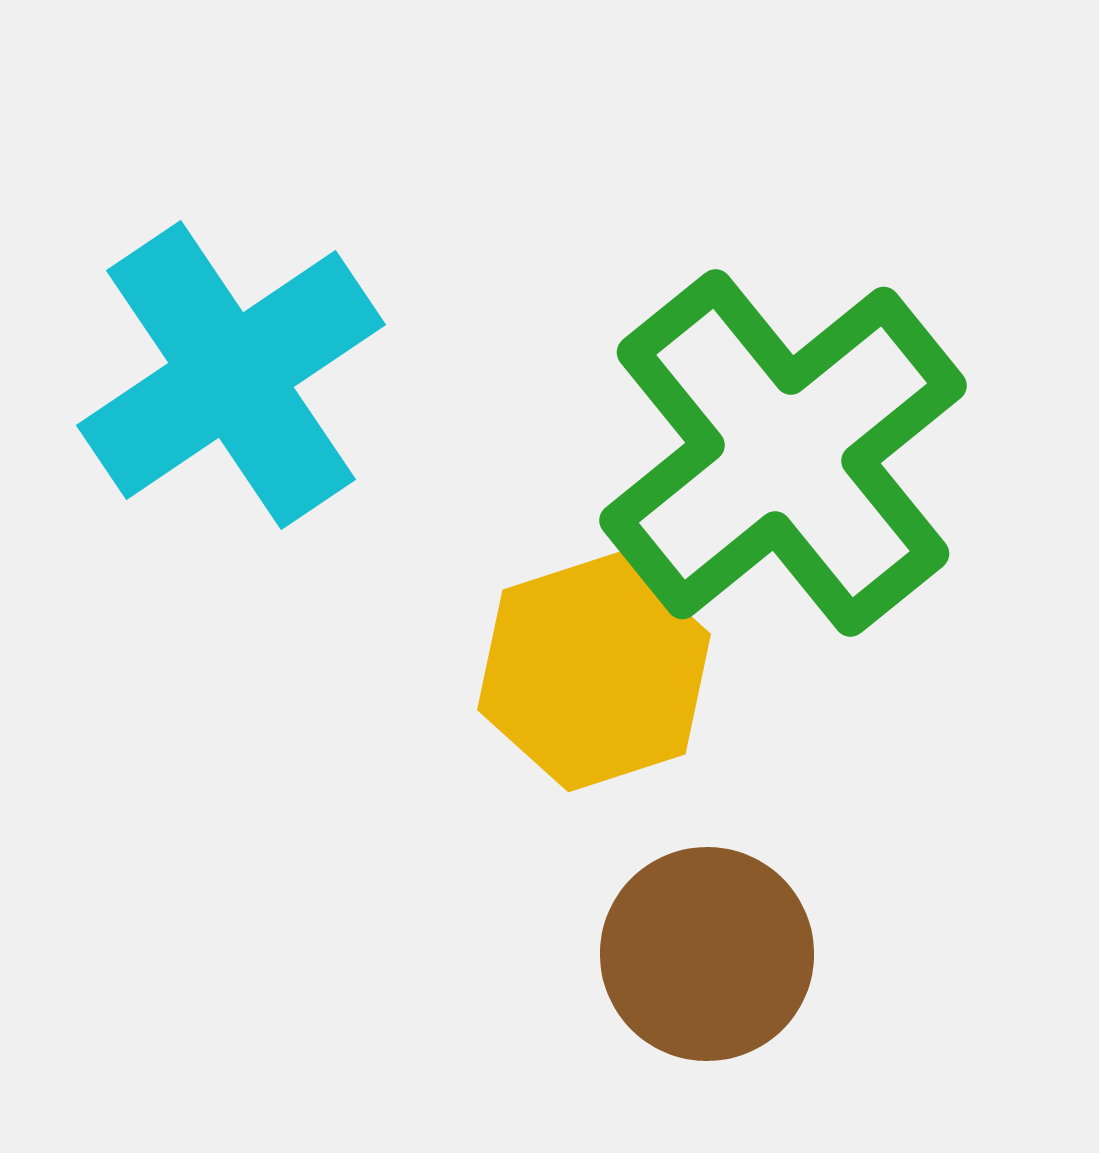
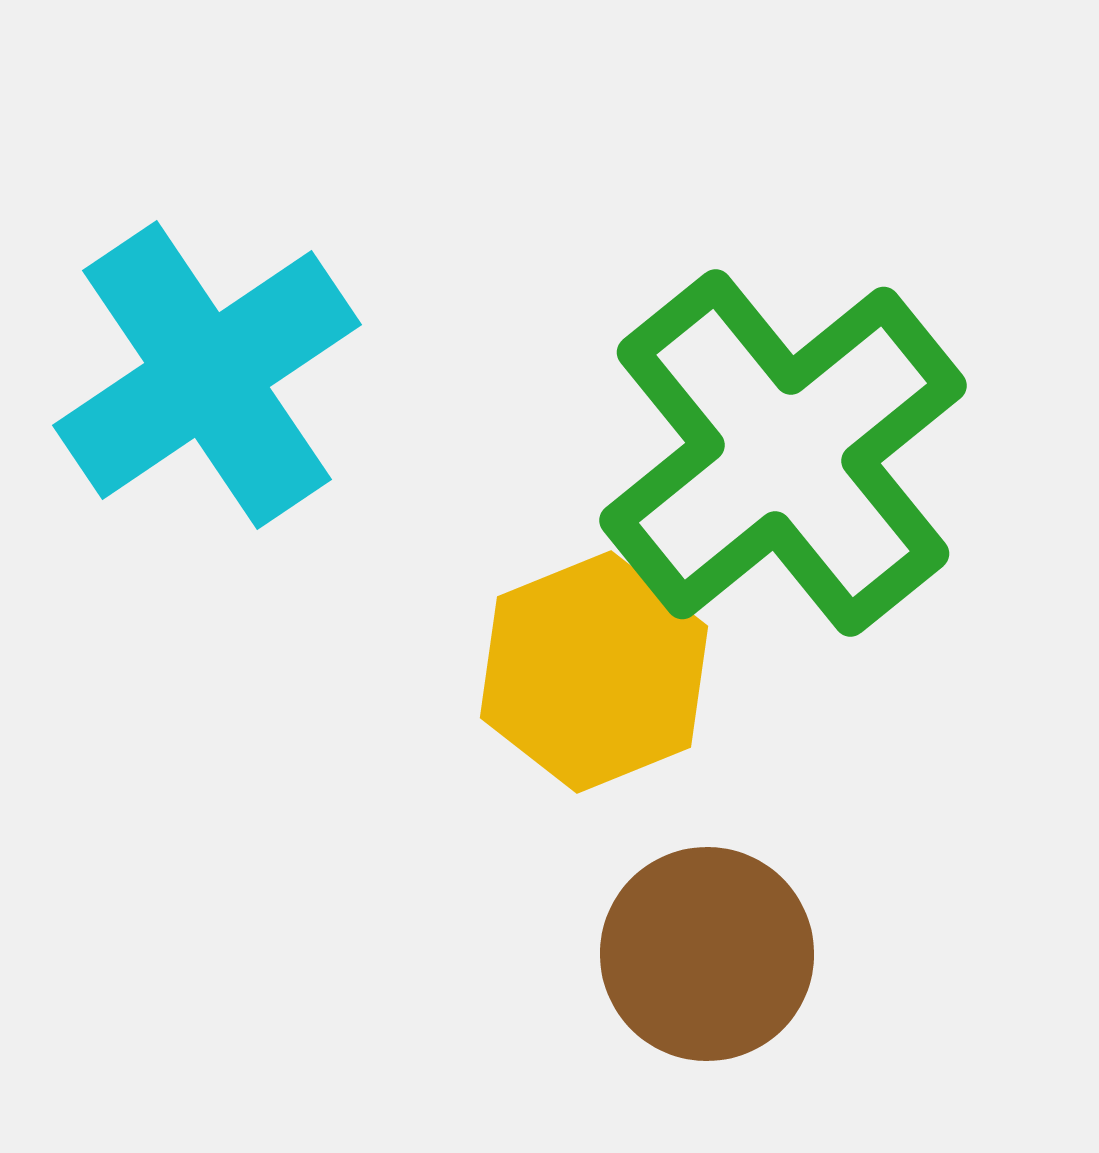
cyan cross: moved 24 px left
yellow hexagon: rotated 4 degrees counterclockwise
